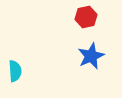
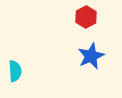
red hexagon: rotated 15 degrees counterclockwise
